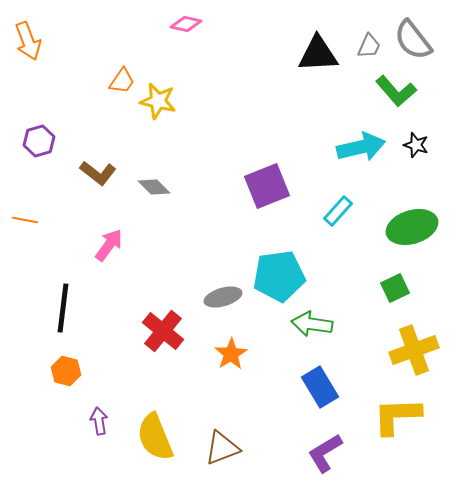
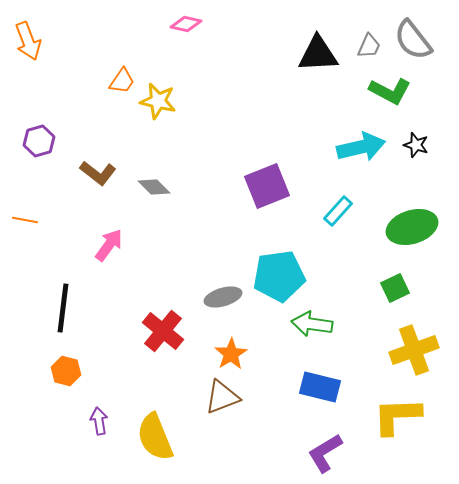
green L-shape: moved 6 px left; rotated 21 degrees counterclockwise
blue rectangle: rotated 45 degrees counterclockwise
brown triangle: moved 51 px up
